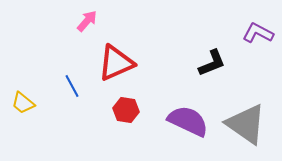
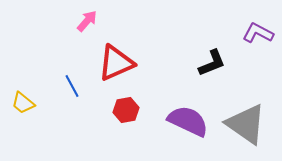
red hexagon: rotated 20 degrees counterclockwise
